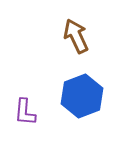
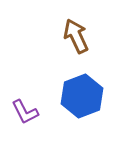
purple L-shape: rotated 32 degrees counterclockwise
